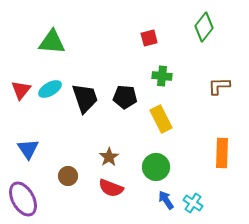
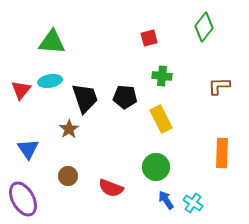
cyan ellipse: moved 8 px up; rotated 20 degrees clockwise
brown star: moved 40 px left, 28 px up
